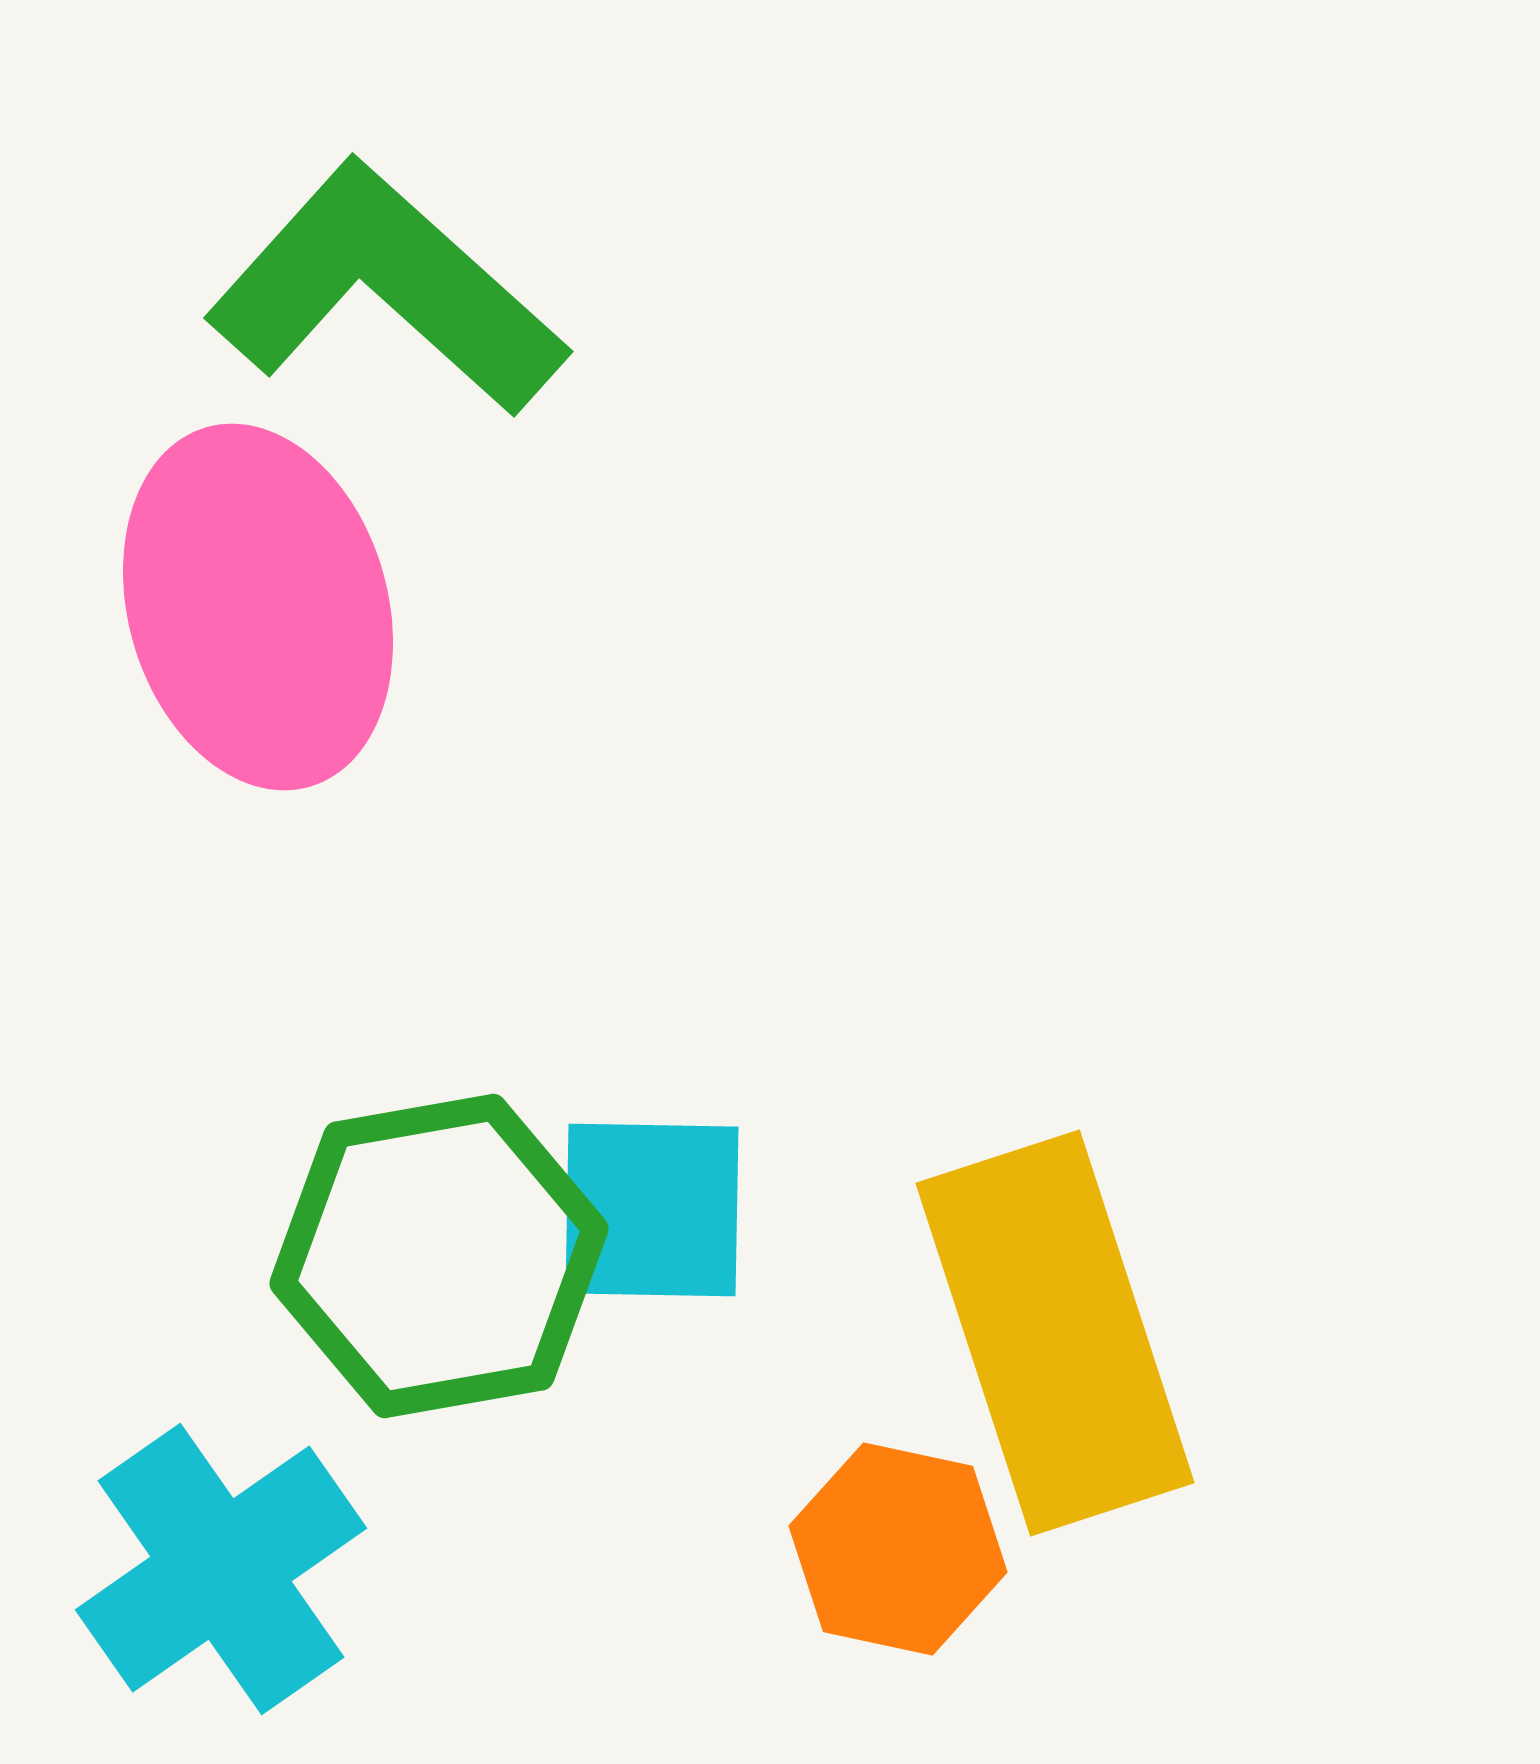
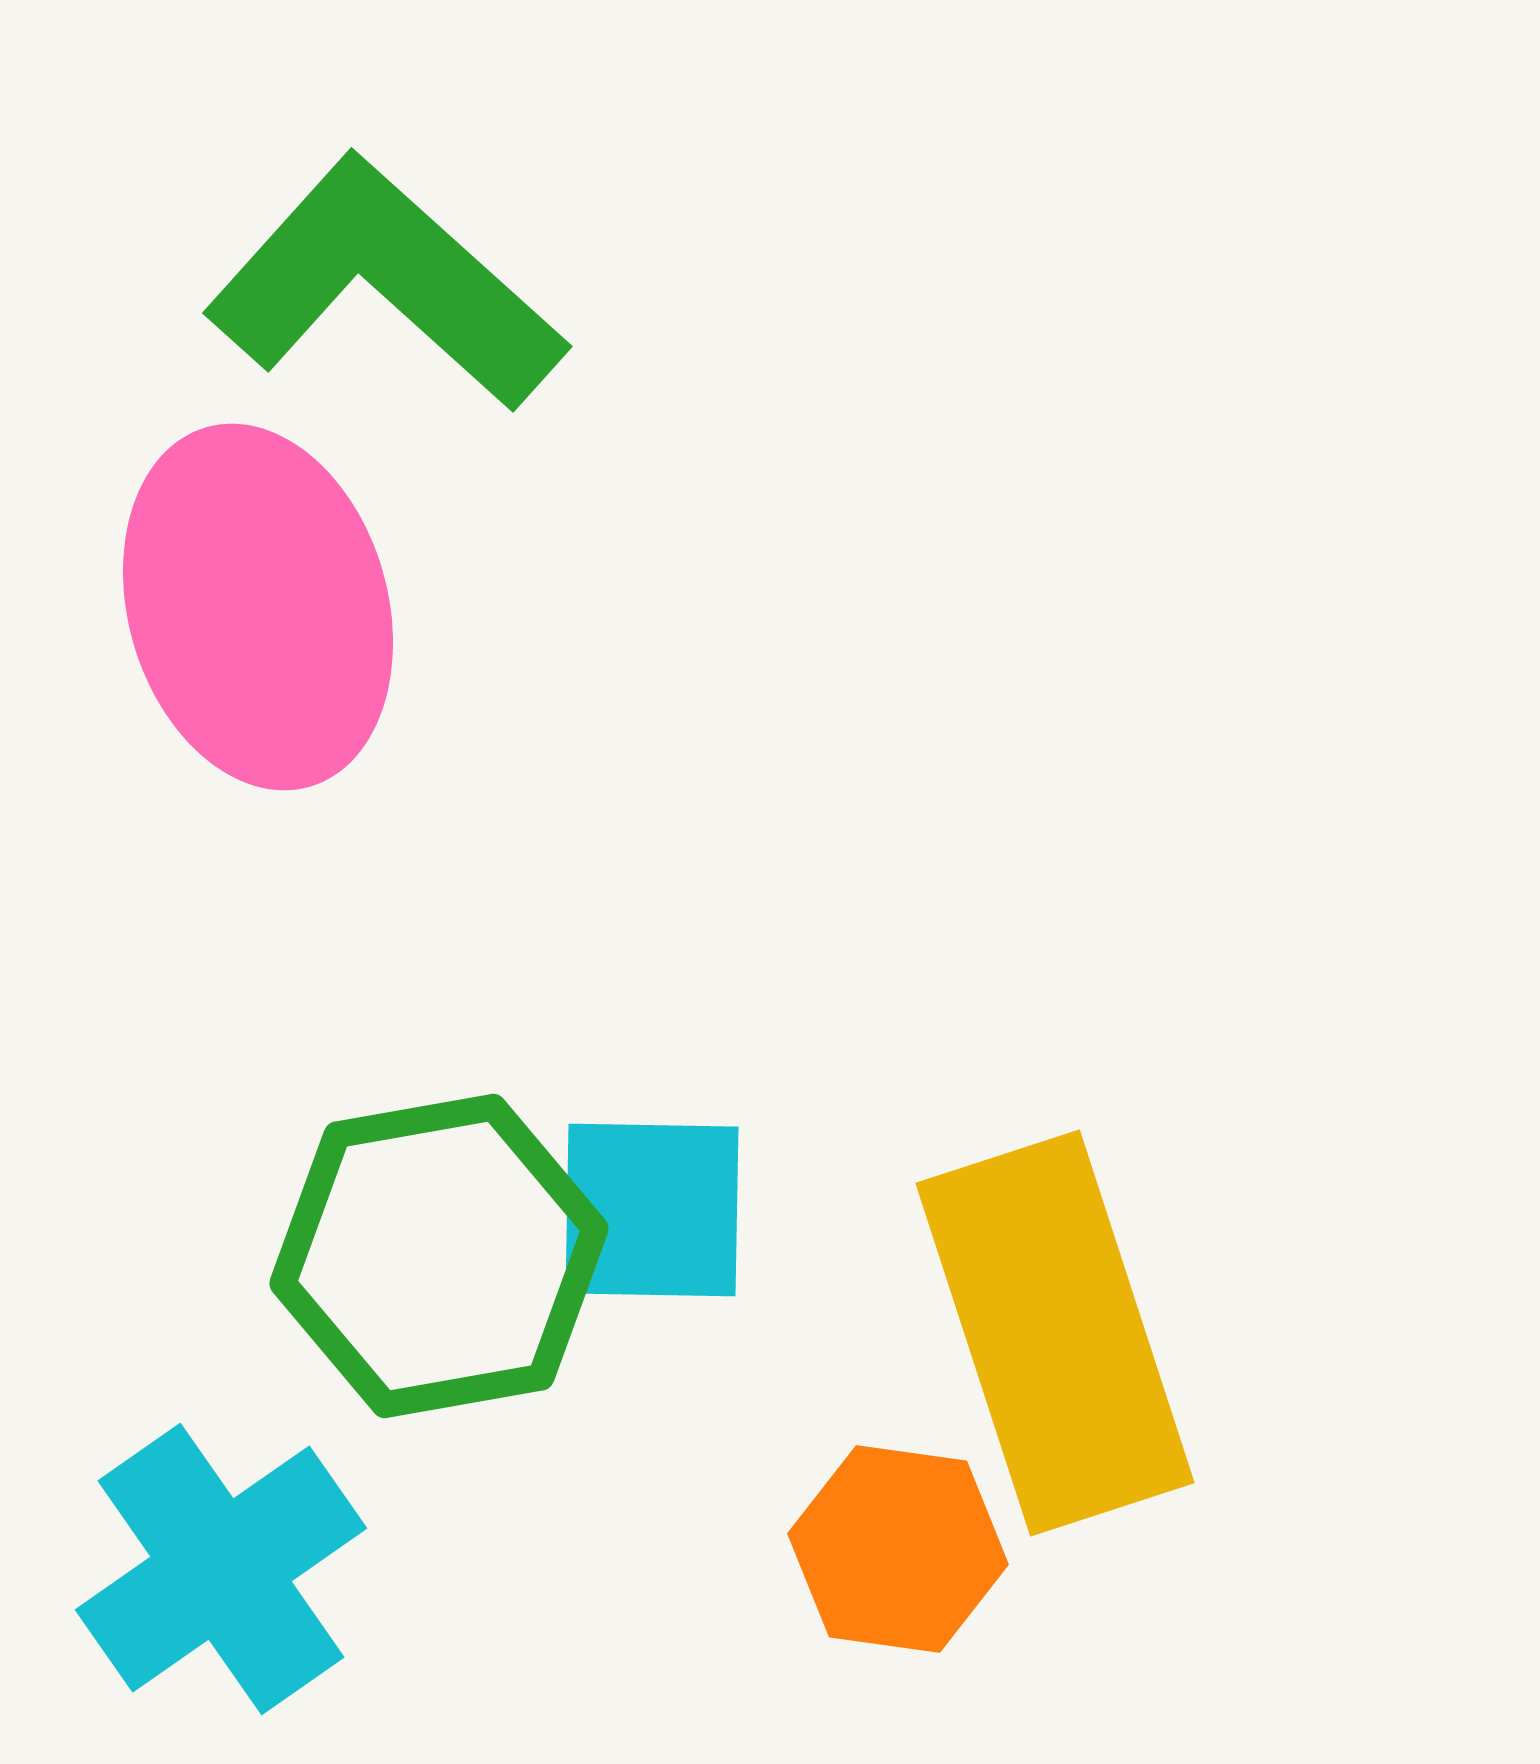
green L-shape: moved 1 px left, 5 px up
orange hexagon: rotated 4 degrees counterclockwise
